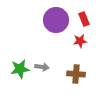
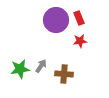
red rectangle: moved 5 px left, 1 px up
gray arrow: moved 1 px left, 1 px up; rotated 64 degrees counterclockwise
brown cross: moved 12 px left
